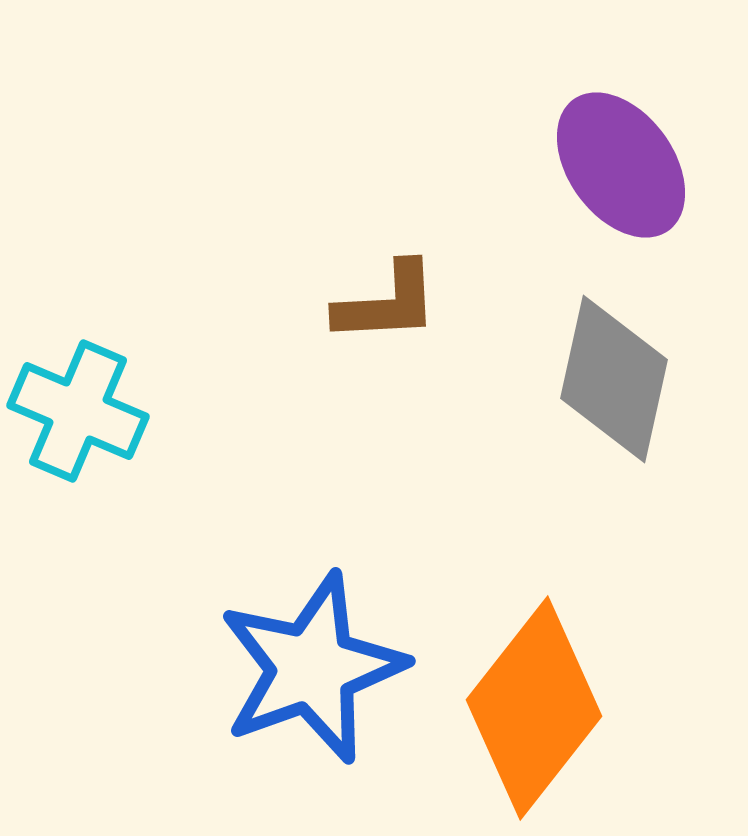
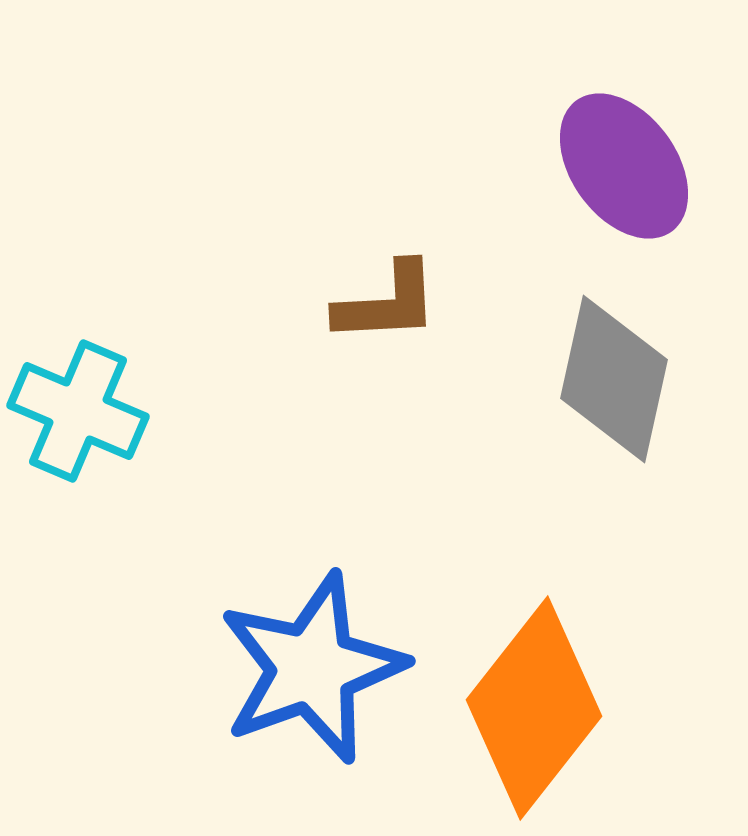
purple ellipse: moved 3 px right, 1 px down
